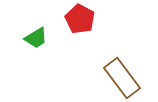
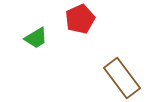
red pentagon: rotated 20 degrees clockwise
